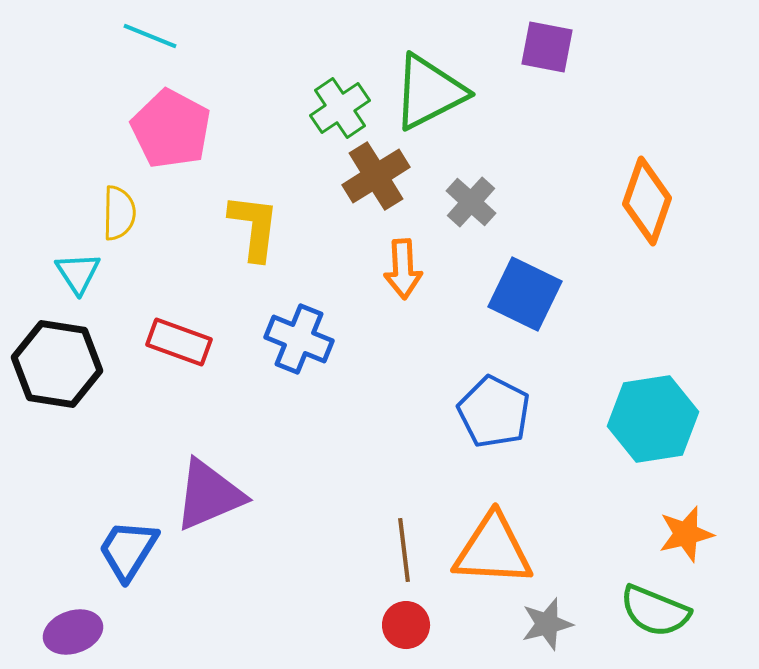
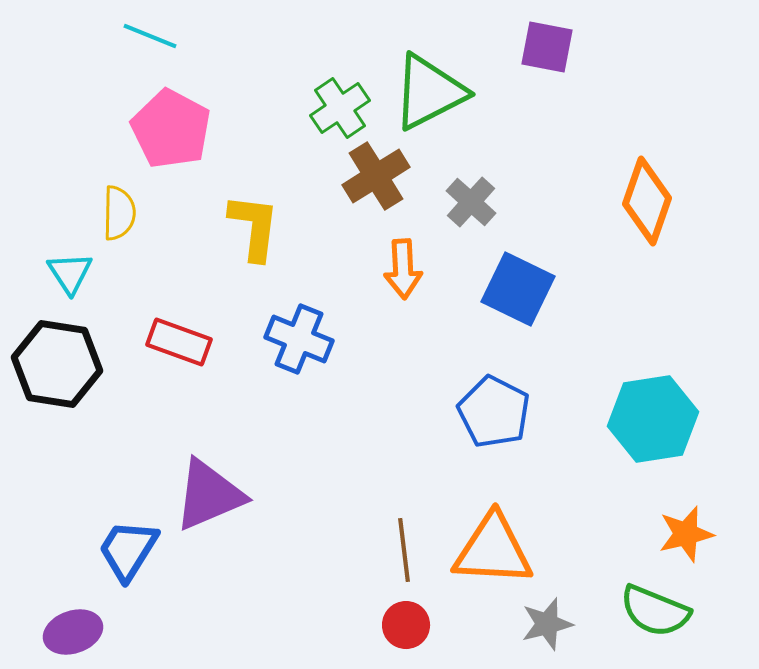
cyan triangle: moved 8 px left
blue square: moved 7 px left, 5 px up
